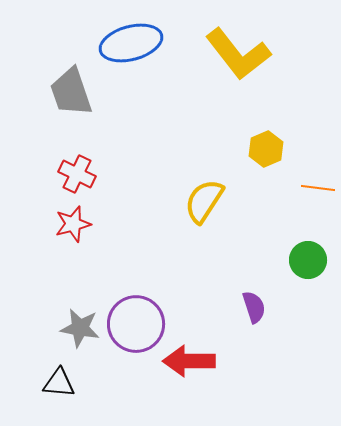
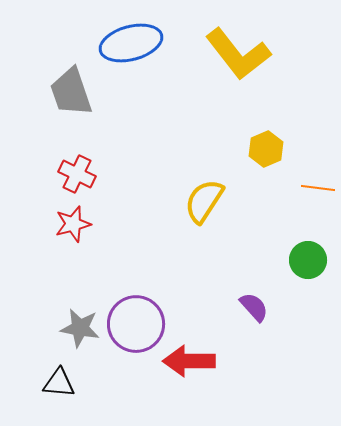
purple semicircle: rotated 24 degrees counterclockwise
